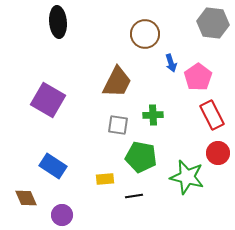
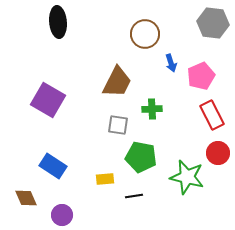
pink pentagon: moved 3 px right, 1 px up; rotated 12 degrees clockwise
green cross: moved 1 px left, 6 px up
